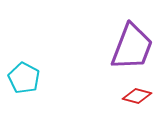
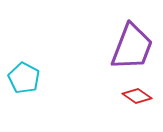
red diamond: rotated 20 degrees clockwise
